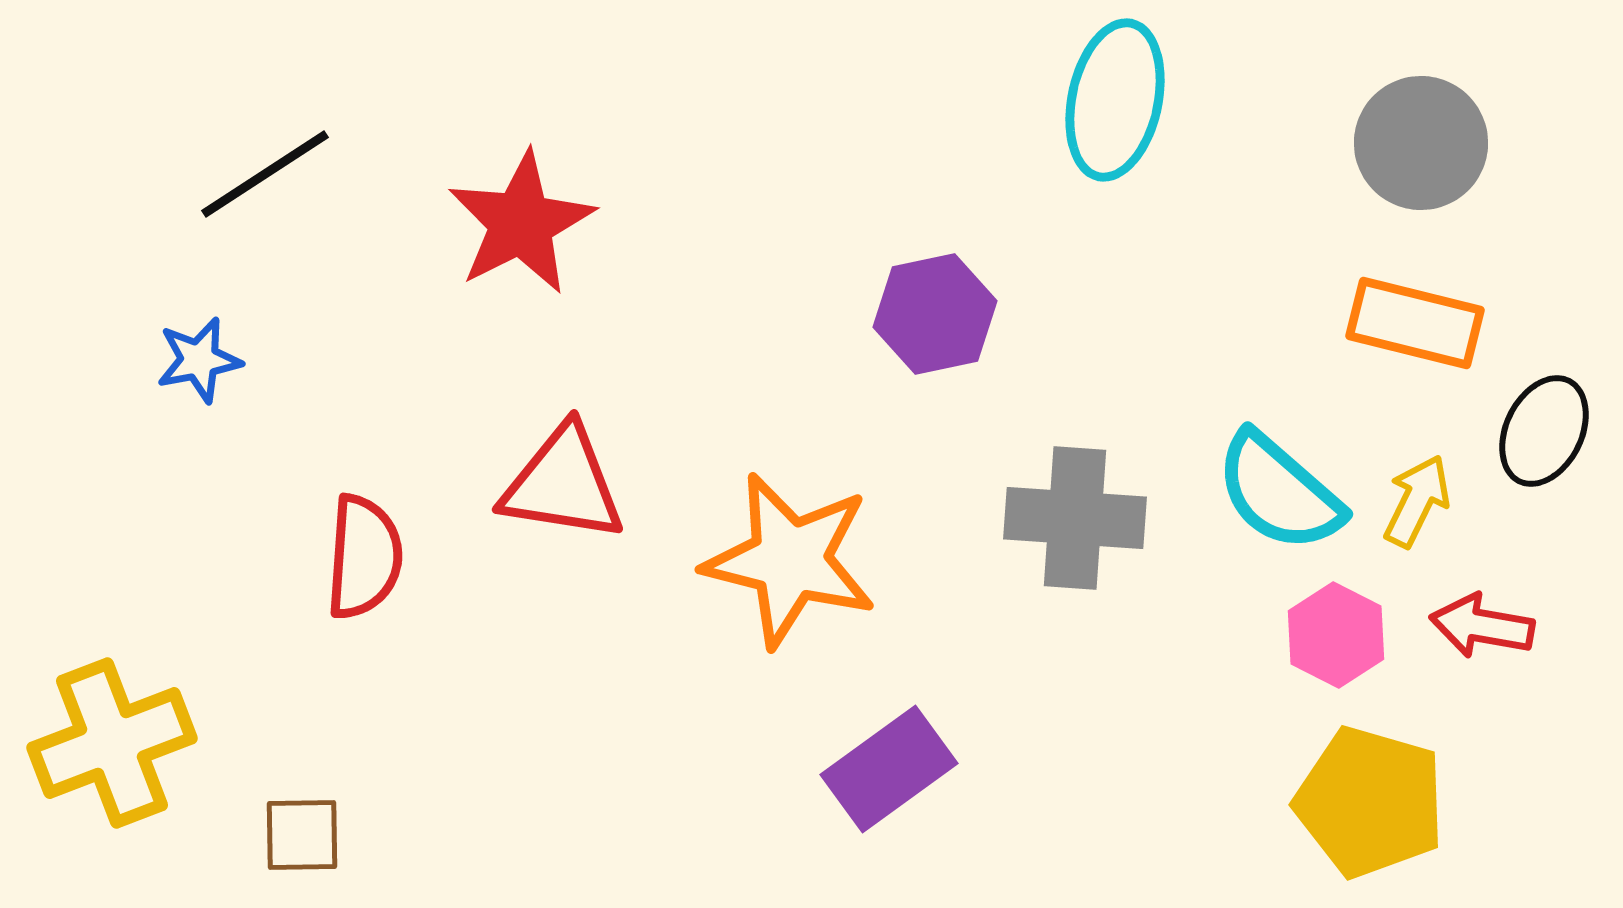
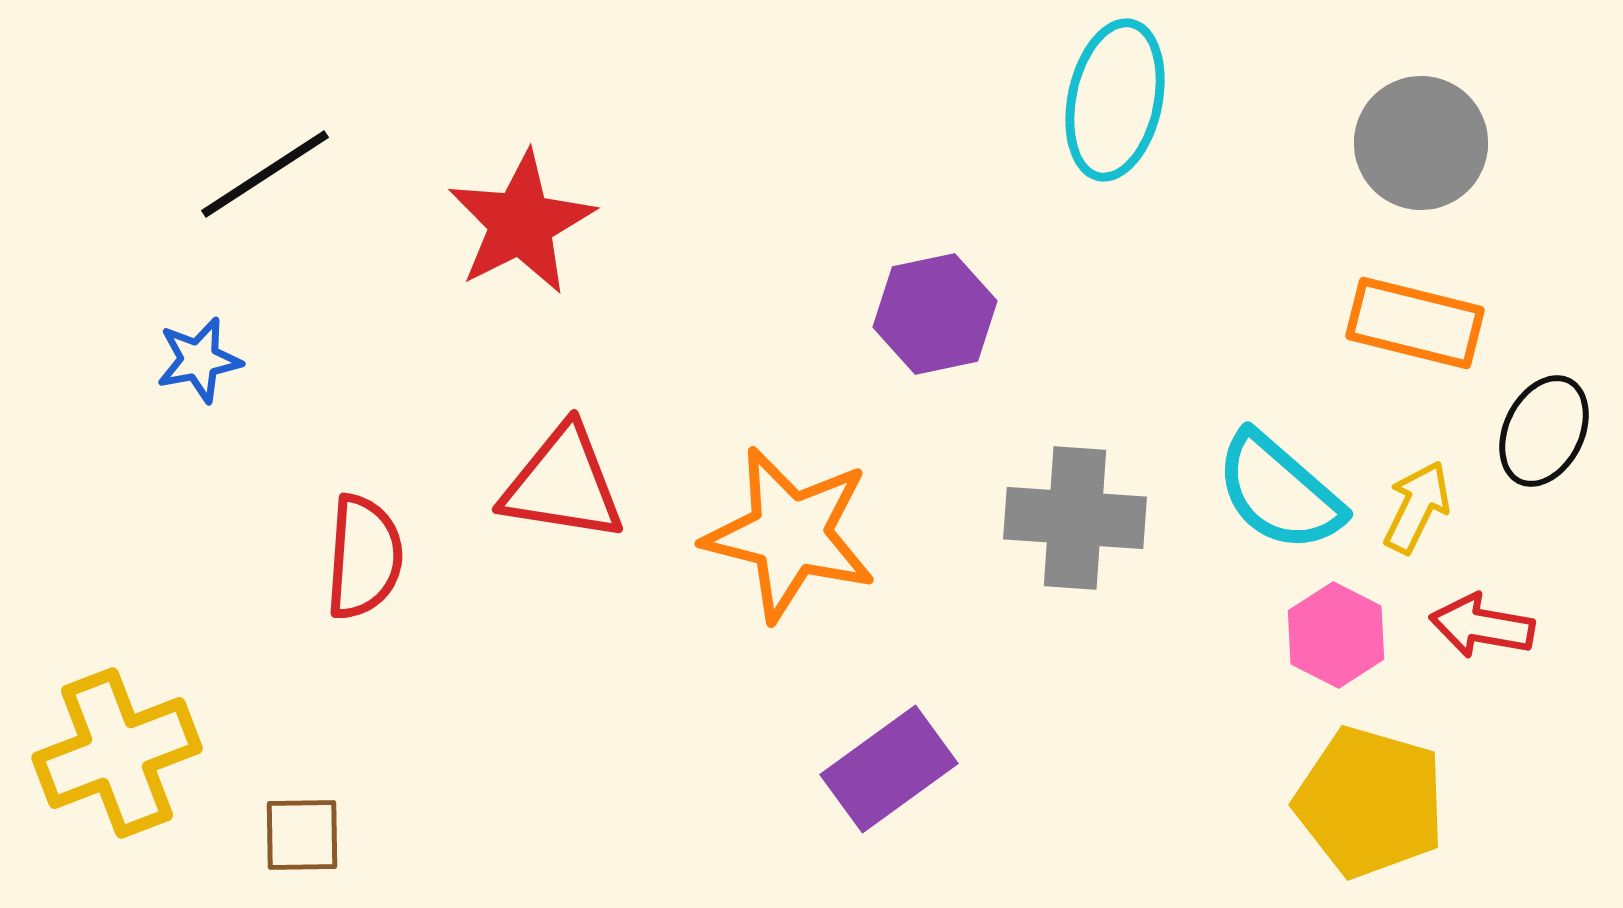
yellow arrow: moved 6 px down
orange star: moved 26 px up
yellow cross: moved 5 px right, 10 px down
